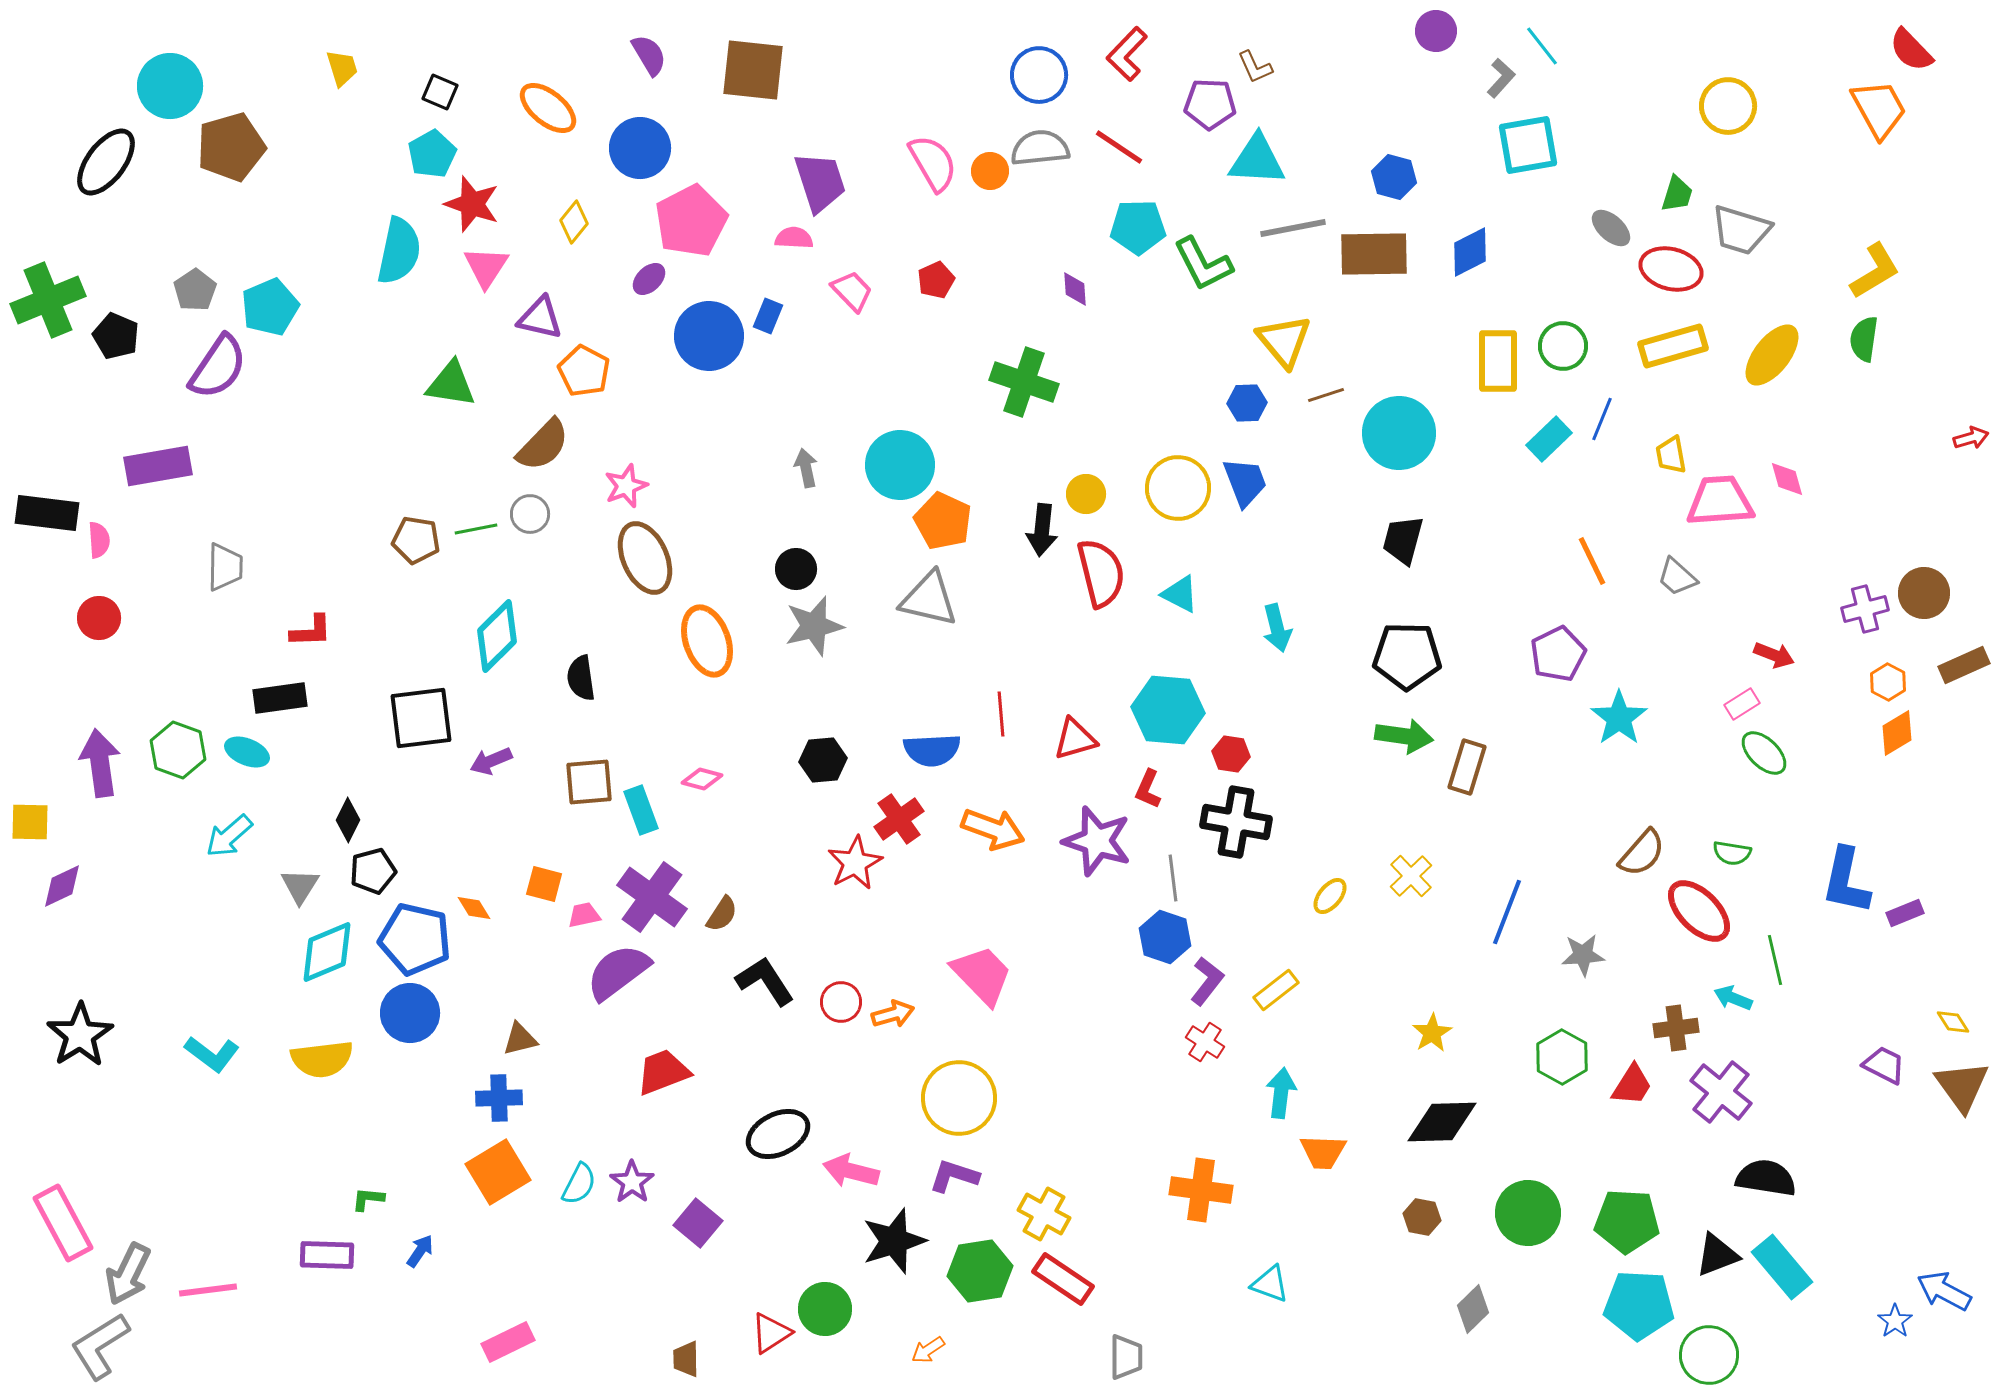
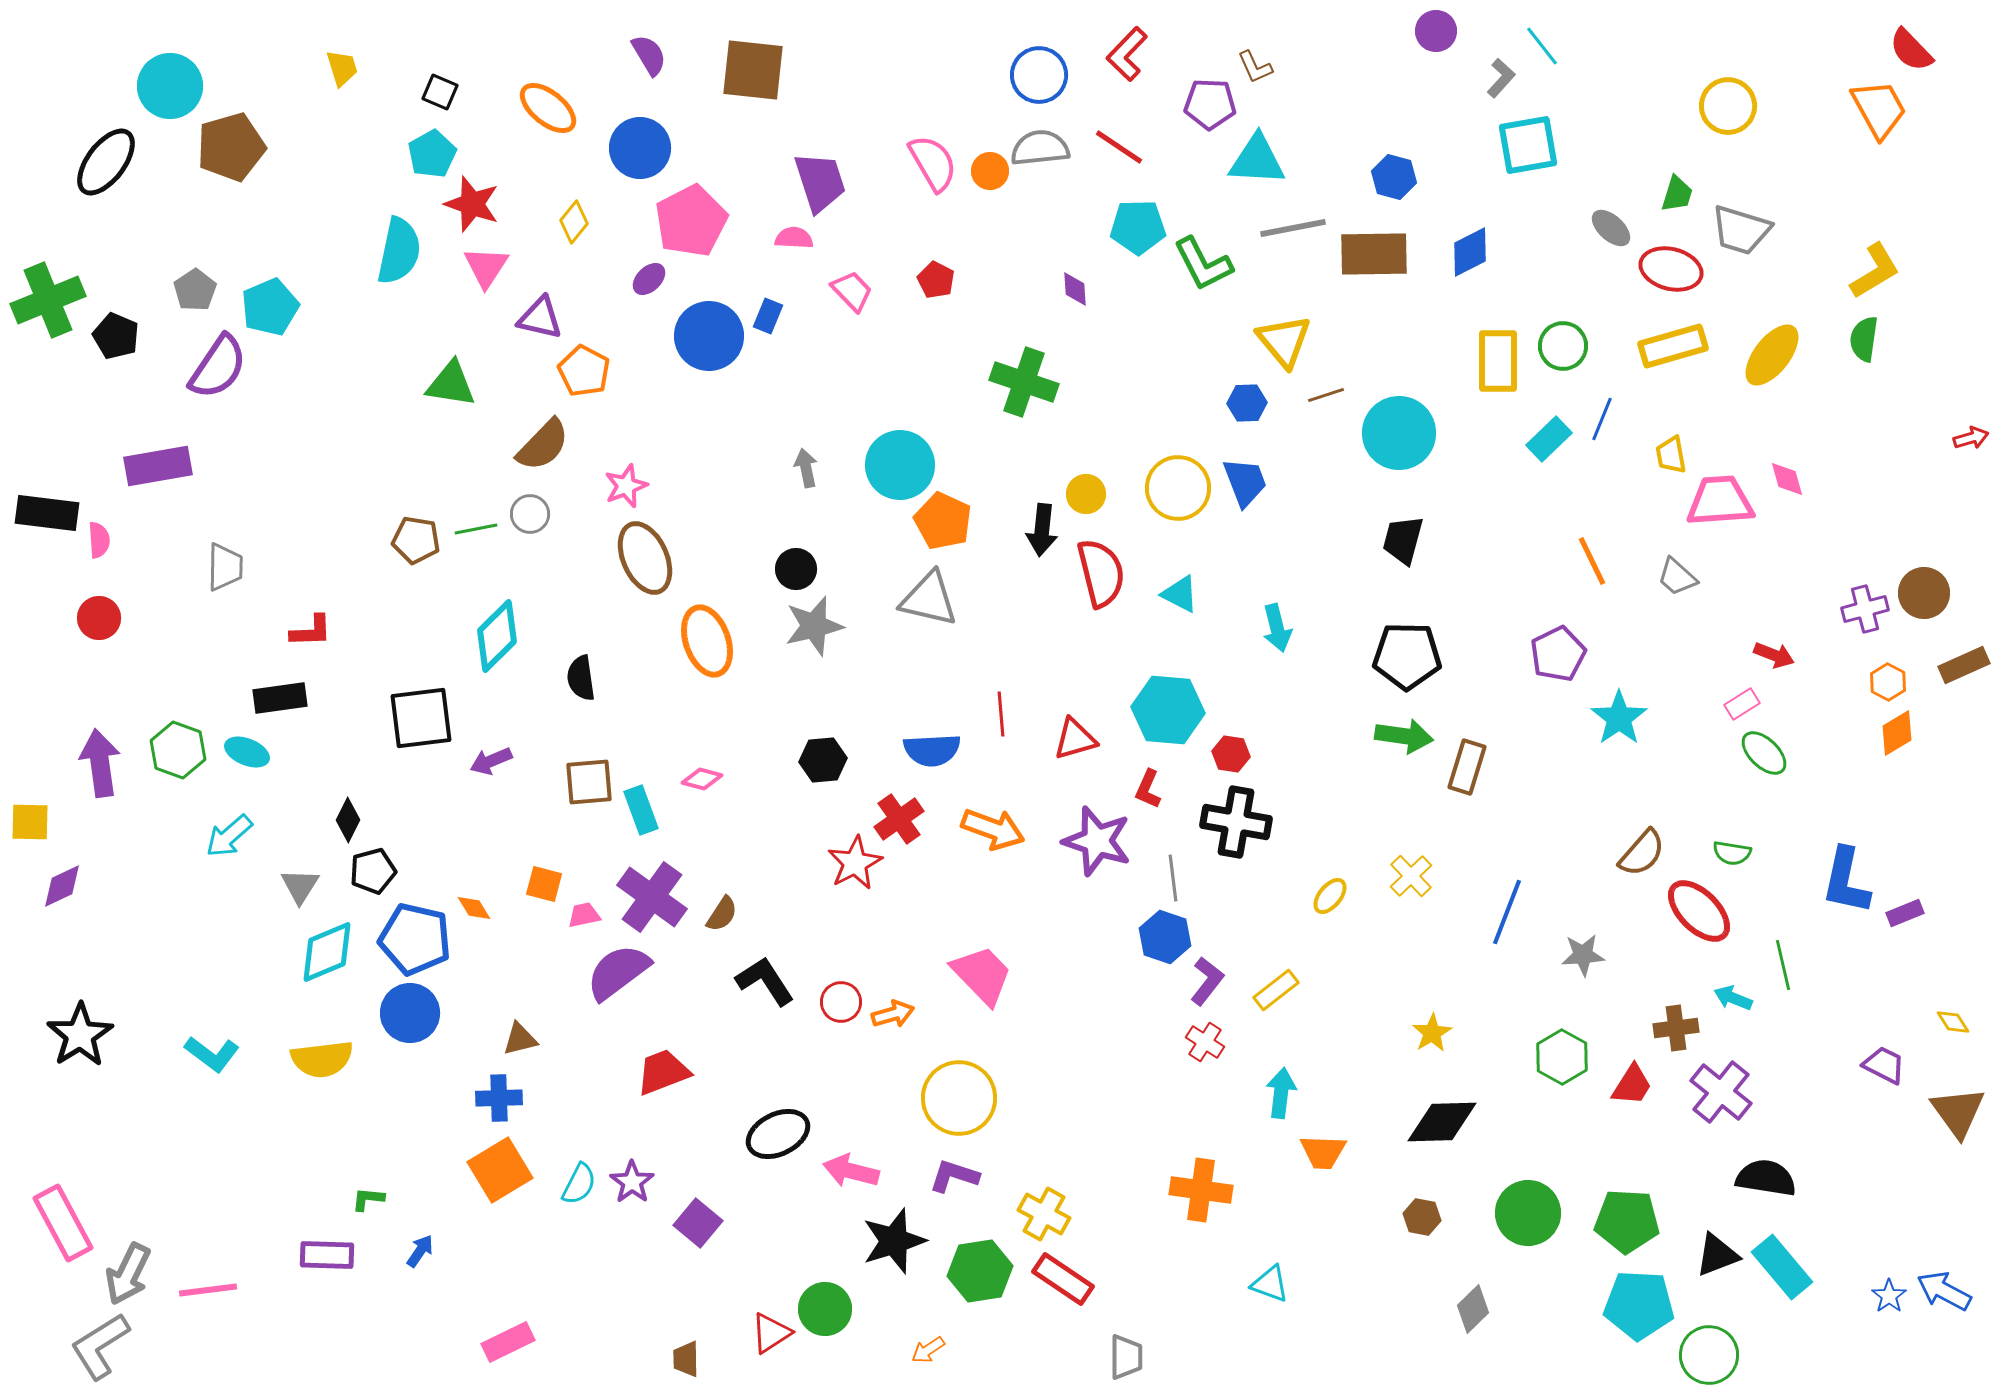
red pentagon at (936, 280): rotated 21 degrees counterclockwise
green line at (1775, 960): moved 8 px right, 5 px down
brown triangle at (1962, 1086): moved 4 px left, 26 px down
orange square at (498, 1172): moved 2 px right, 2 px up
blue star at (1895, 1321): moved 6 px left, 25 px up
